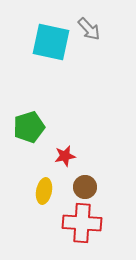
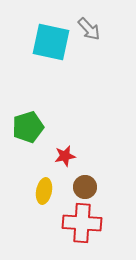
green pentagon: moved 1 px left
